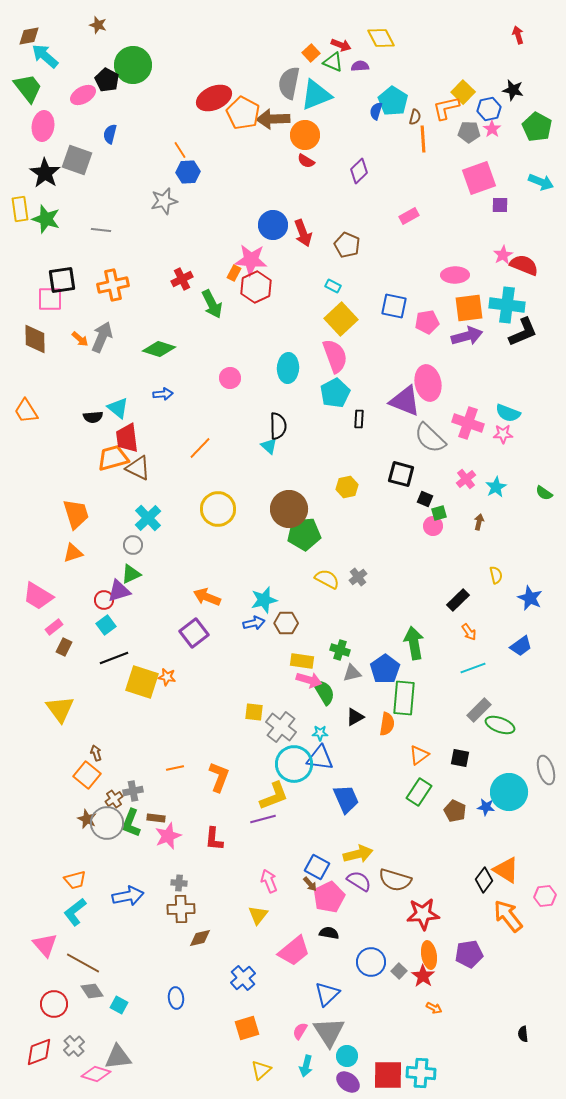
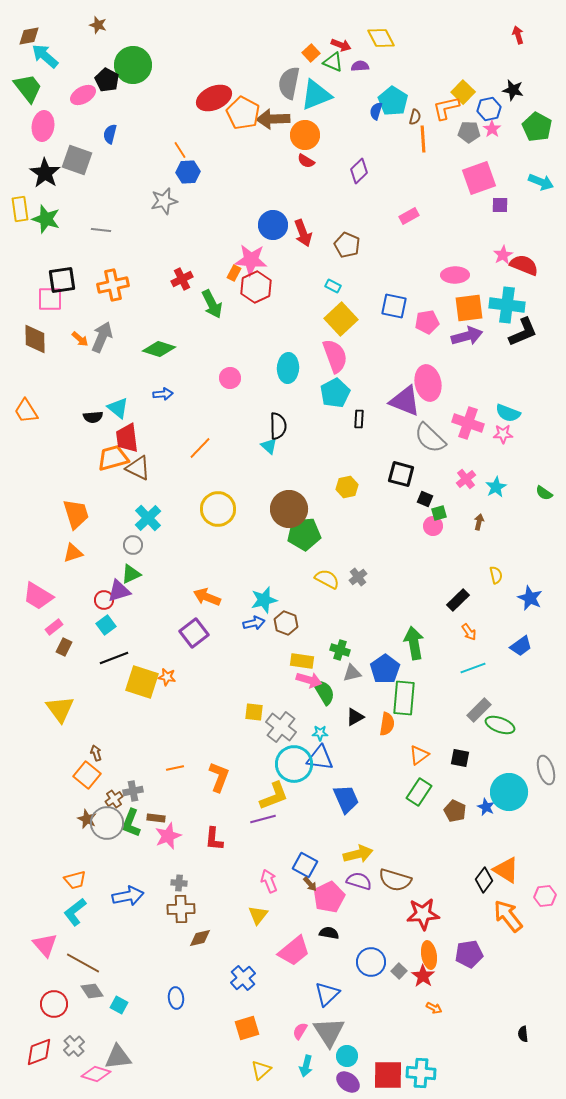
brown hexagon at (286, 623): rotated 20 degrees clockwise
blue star at (486, 807): rotated 18 degrees clockwise
blue square at (317, 867): moved 12 px left, 2 px up
purple semicircle at (359, 881): rotated 15 degrees counterclockwise
